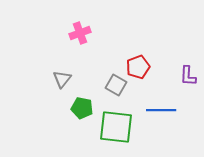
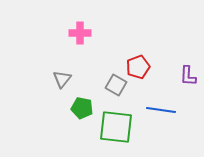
pink cross: rotated 20 degrees clockwise
blue line: rotated 8 degrees clockwise
